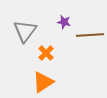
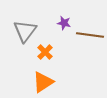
purple star: moved 1 px down
brown line: rotated 12 degrees clockwise
orange cross: moved 1 px left, 1 px up
